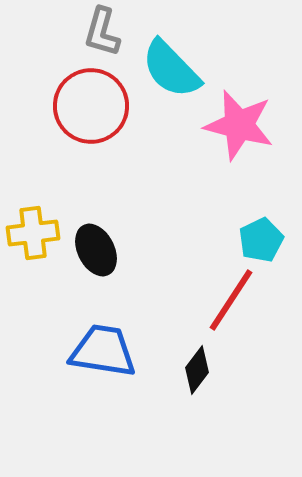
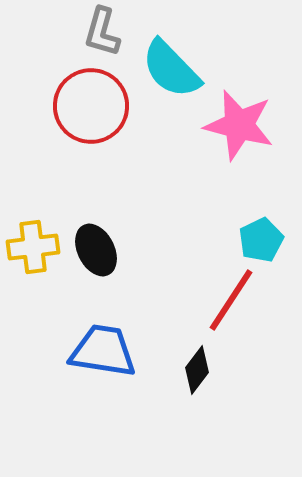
yellow cross: moved 14 px down
